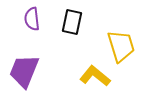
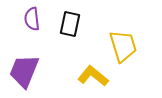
black rectangle: moved 2 px left, 2 px down
yellow trapezoid: moved 2 px right
yellow L-shape: moved 2 px left
